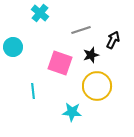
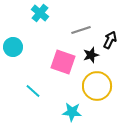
black arrow: moved 3 px left
pink square: moved 3 px right, 1 px up
cyan line: rotated 42 degrees counterclockwise
